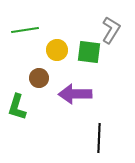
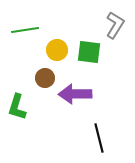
gray L-shape: moved 4 px right, 5 px up
brown circle: moved 6 px right
black line: rotated 16 degrees counterclockwise
